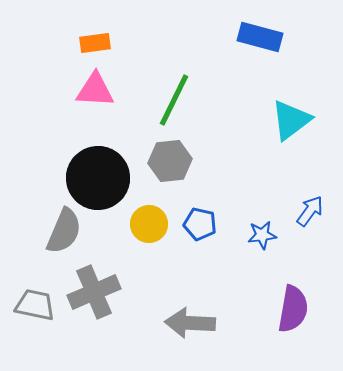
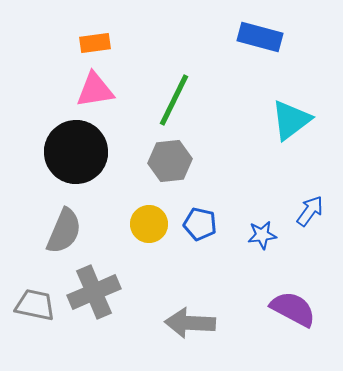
pink triangle: rotated 12 degrees counterclockwise
black circle: moved 22 px left, 26 px up
purple semicircle: rotated 72 degrees counterclockwise
